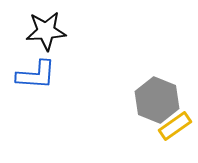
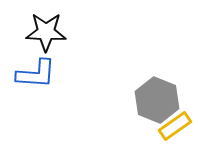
black star: moved 1 px down; rotated 6 degrees clockwise
blue L-shape: moved 1 px up
